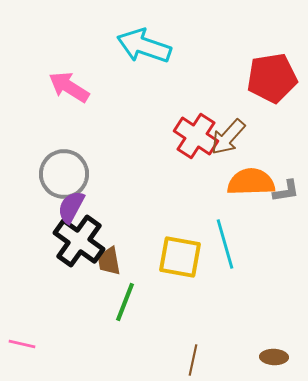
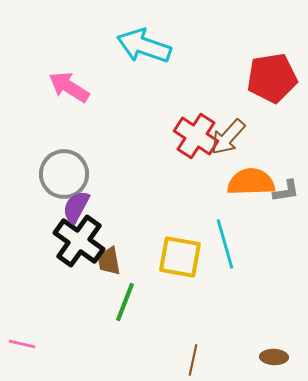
purple semicircle: moved 5 px right
